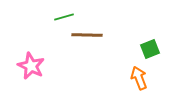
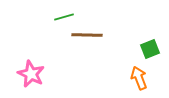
pink star: moved 8 px down
